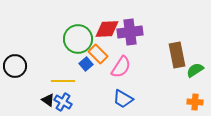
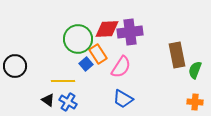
orange rectangle: rotated 12 degrees clockwise
green semicircle: rotated 36 degrees counterclockwise
blue cross: moved 5 px right
